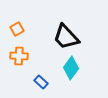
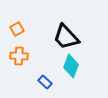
cyan diamond: moved 2 px up; rotated 15 degrees counterclockwise
blue rectangle: moved 4 px right
